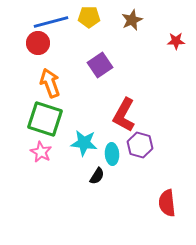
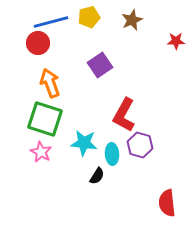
yellow pentagon: rotated 15 degrees counterclockwise
